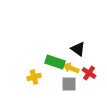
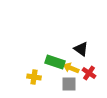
black triangle: moved 3 px right
yellow cross: rotated 24 degrees clockwise
